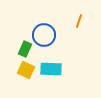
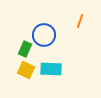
orange line: moved 1 px right
